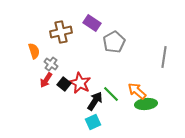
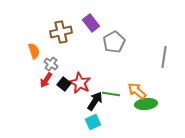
purple rectangle: moved 1 px left; rotated 18 degrees clockwise
green line: rotated 36 degrees counterclockwise
